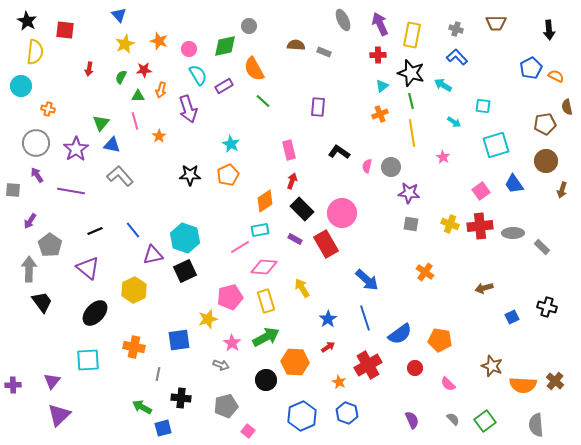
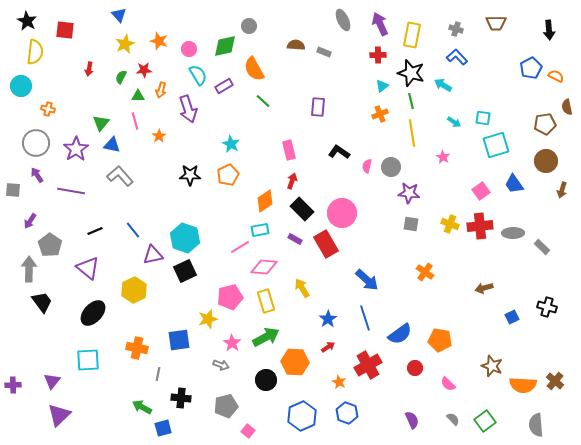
cyan square at (483, 106): moved 12 px down
black ellipse at (95, 313): moved 2 px left
orange cross at (134, 347): moved 3 px right, 1 px down
